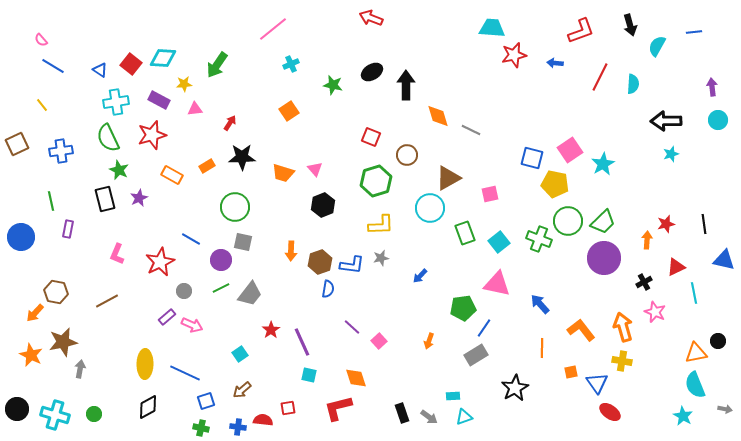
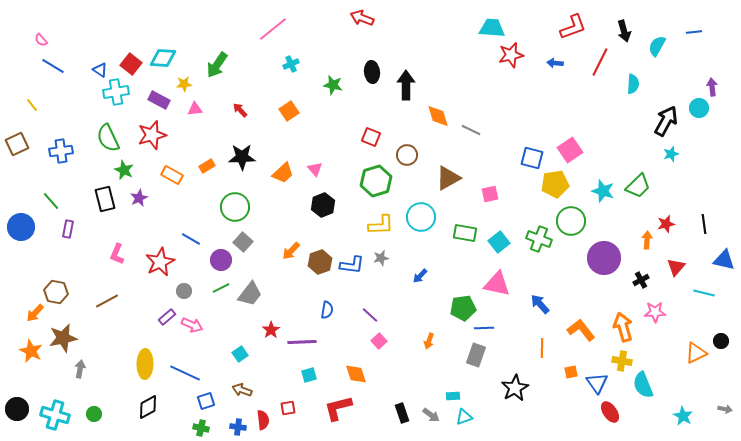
red arrow at (371, 18): moved 9 px left
black arrow at (630, 25): moved 6 px left, 6 px down
red L-shape at (581, 31): moved 8 px left, 4 px up
red star at (514, 55): moved 3 px left
black ellipse at (372, 72): rotated 65 degrees counterclockwise
red line at (600, 77): moved 15 px up
cyan cross at (116, 102): moved 10 px up
yellow line at (42, 105): moved 10 px left
cyan circle at (718, 120): moved 19 px left, 12 px up
black arrow at (666, 121): rotated 120 degrees clockwise
red arrow at (230, 123): moved 10 px right, 13 px up; rotated 77 degrees counterclockwise
cyan star at (603, 164): moved 27 px down; rotated 25 degrees counterclockwise
green star at (119, 170): moved 5 px right
orange trapezoid at (283, 173): rotated 60 degrees counterclockwise
yellow pentagon at (555, 184): rotated 20 degrees counterclockwise
green line at (51, 201): rotated 30 degrees counterclockwise
cyan circle at (430, 208): moved 9 px left, 9 px down
green circle at (568, 221): moved 3 px right
green trapezoid at (603, 222): moved 35 px right, 36 px up
green rectangle at (465, 233): rotated 60 degrees counterclockwise
blue circle at (21, 237): moved 10 px up
gray square at (243, 242): rotated 30 degrees clockwise
orange arrow at (291, 251): rotated 42 degrees clockwise
red triangle at (676, 267): rotated 24 degrees counterclockwise
black cross at (644, 282): moved 3 px left, 2 px up
blue semicircle at (328, 289): moved 1 px left, 21 px down
cyan line at (694, 293): moved 10 px right; rotated 65 degrees counterclockwise
pink star at (655, 312): rotated 25 degrees counterclockwise
purple line at (352, 327): moved 18 px right, 12 px up
blue line at (484, 328): rotated 54 degrees clockwise
black circle at (718, 341): moved 3 px right
brown star at (63, 342): moved 4 px up
purple line at (302, 342): rotated 68 degrees counterclockwise
orange triangle at (696, 353): rotated 15 degrees counterclockwise
orange star at (31, 355): moved 4 px up
gray rectangle at (476, 355): rotated 40 degrees counterclockwise
cyan square at (309, 375): rotated 28 degrees counterclockwise
orange diamond at (356, 378): moved 4 px up
cyan semicircle at (695, 385): moved 52 px left
brown arrow at (242, 390): rotated 60 degrees clockwise
red ellipse at (610, 412): rotated 20 degrees clockwise
gray arrow at (429, 417): moved 2 px right, 2 px up
red semicircle at (263, 420): rotated 78 degrees clockwise
